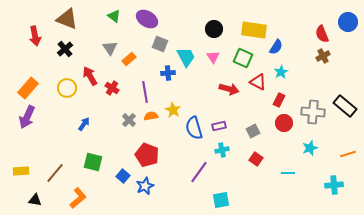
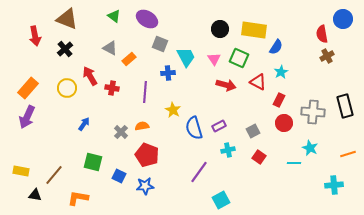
blue circle at (348, 22): moved 5 px left, 3 px up
black circle at (214, 29): moved 6 px right
red semicircle at (322, 34): rotated 12 degrees clockwise
gray triangle at (110, 48): rotated 28 degrees counterclockwise
brown cross at (323, 56): moved 4 px right
pink triangle at (213, 57): moved 1 px right, 2 px down
green square at (243, 58): moved 4 px left
red cross at (112, 88): rotated 24 degrees counterclockwise
red arrow at (229, 89): moved 3 px left, 4 px up
purple line at (145, 92): rotated 15 degrees clockwise
black rectangle at (345, 106): rotated 35 degrees clockwise
orange semicircle at (151, 116): moved 9 px left, 10 px down
gray cross at (129, 120): moved 8 px left, 12 px down
purple rectangle at (219, 126): rotated 16 degrees counterclockwise
cyan star at (310, 148): rotated 28 degrees counterclockwise
cyan cross at (222, 150): moved 6 px right
red square at (256, 159): moved 3 px right, 2 px up
yellow rectangle at (21, 171): rotated 14 degrees clockwise
brown line at (55, 173): moved 1 px left, 2 px down
cyan line at (288, 173): moved 6 px right, 10 px up
blue square at (123, 176): moved 4 px left; rotated 16 degrees counterclockwise
blue star at (145, 186): rotated 18 degrees clockwise
orange L-shape at (78, 198): rotated 130 degrees counterclockwise
black triangle at (35, 200): moved 5 px up
cyan square at (221, 200): rotated 18 degrees counterclockwise
